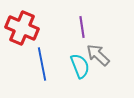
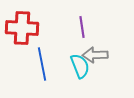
red cross: rotated 20 degrees counterclockwise
gray arrow: moved 3 px left; rotated 45 degrees counterclockwise
